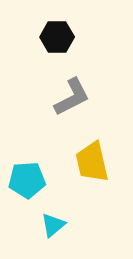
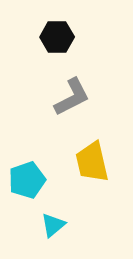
cyan pentagon: rotated 15 degrees counterclockwise
